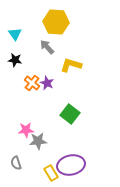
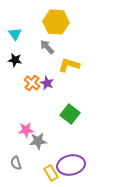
yellow L-shape: moved 2 px left
